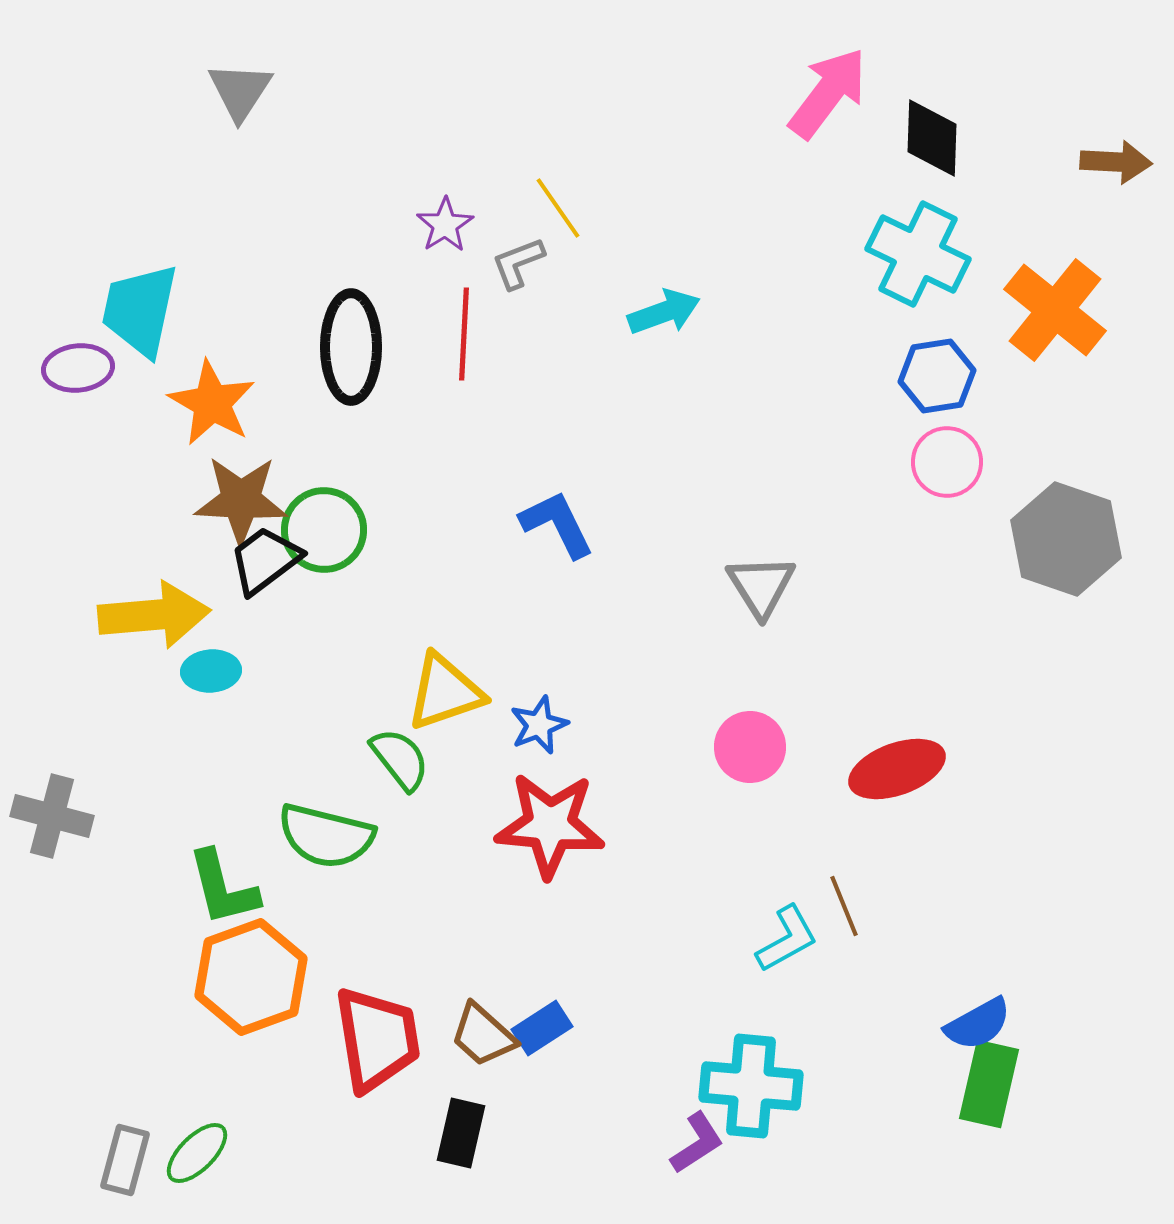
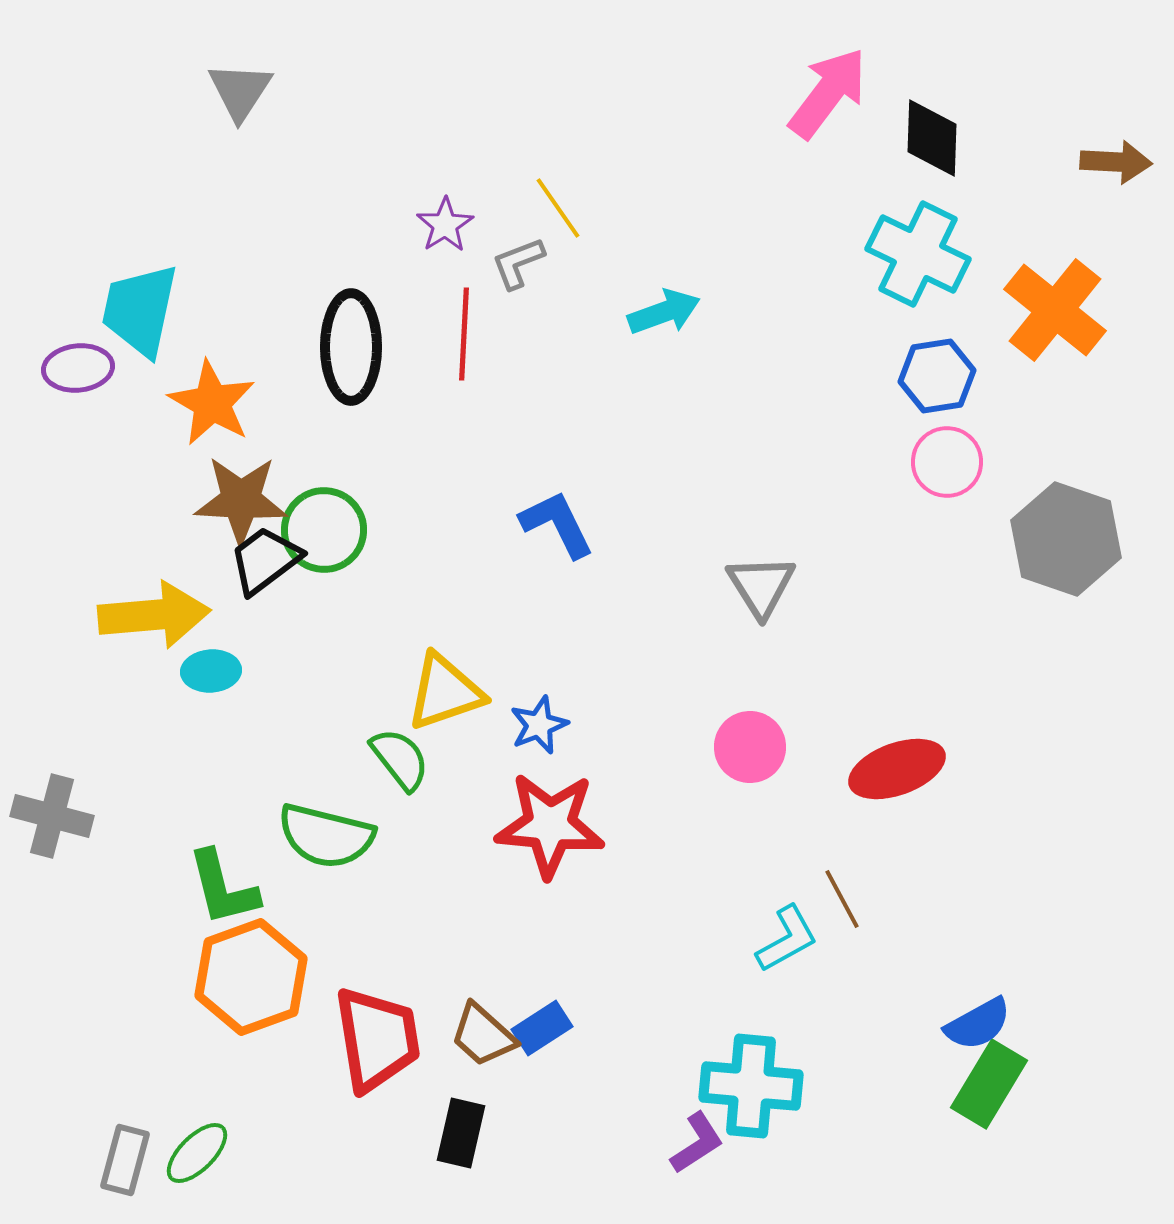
brown line at (844, 906): moved 2 px left, 7 px up; rotated 6 degrees counterclockwise
green rectangle at (989, 1084): rotated 18 degrees clockwise
